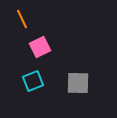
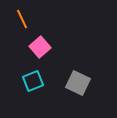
pink square: rotated 15 degrees counterclockwise
gray square: rotated 25 degrees clockwise
